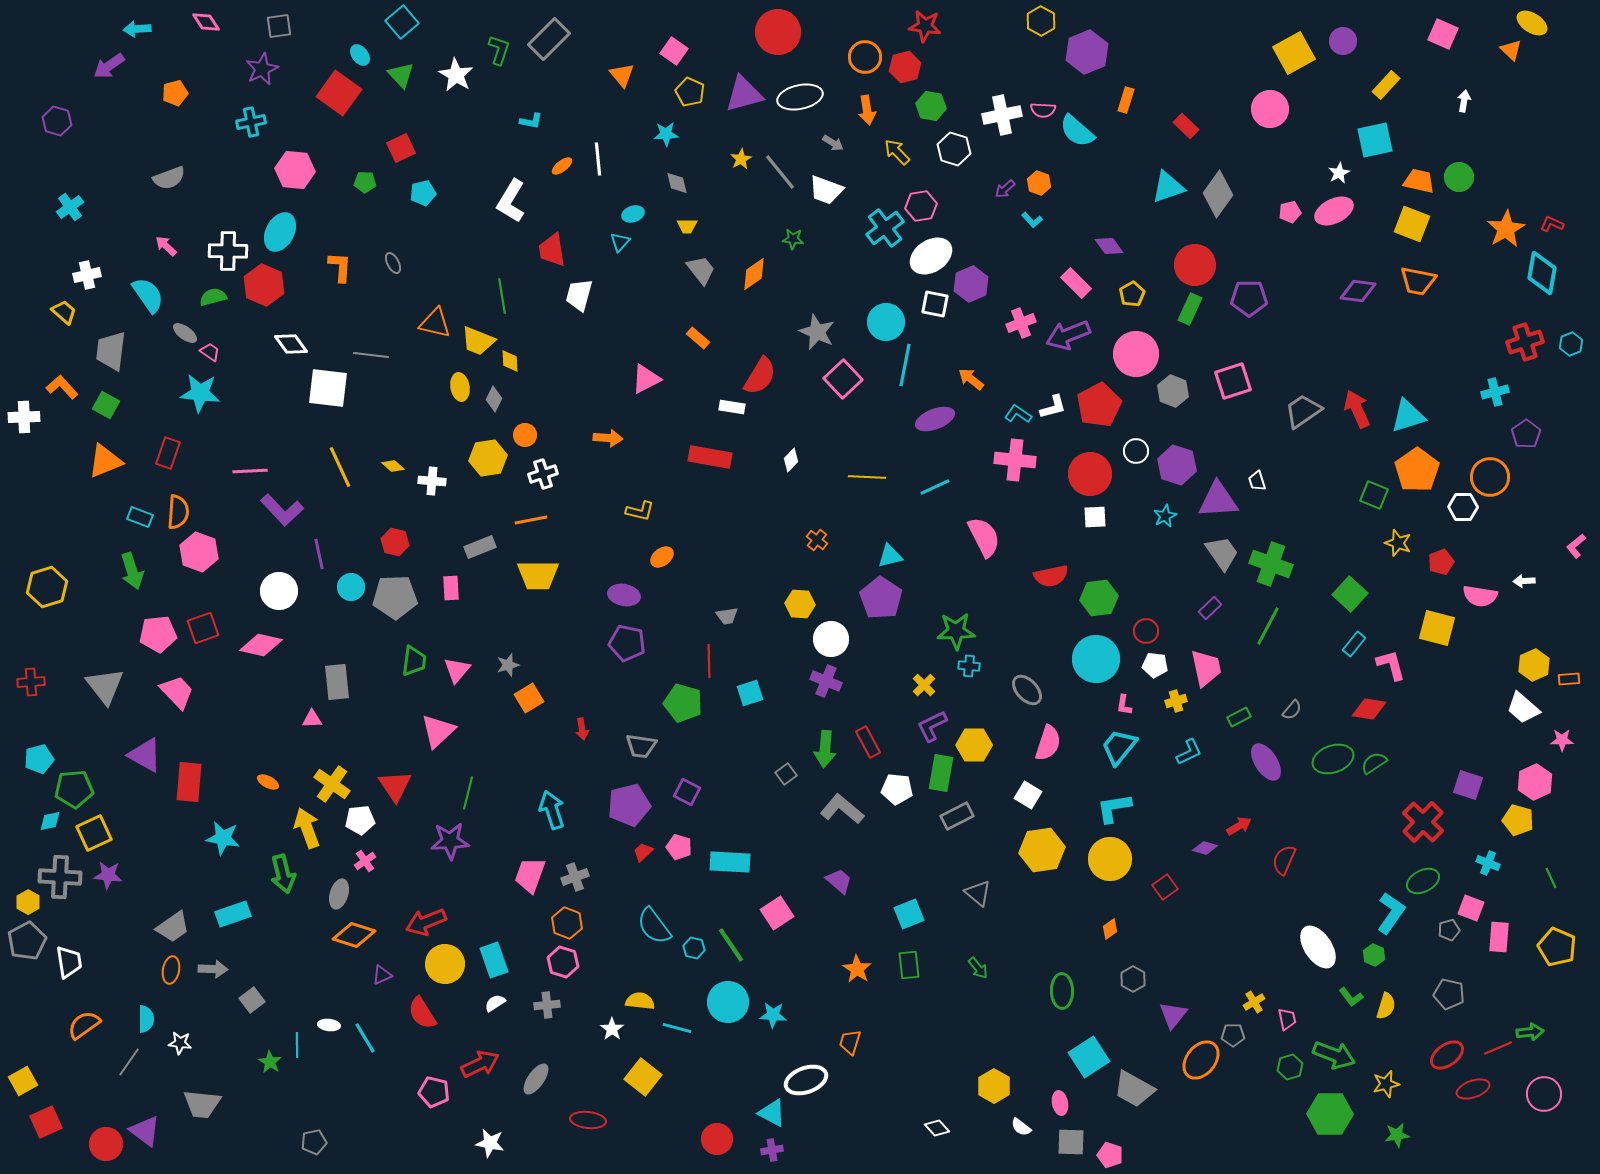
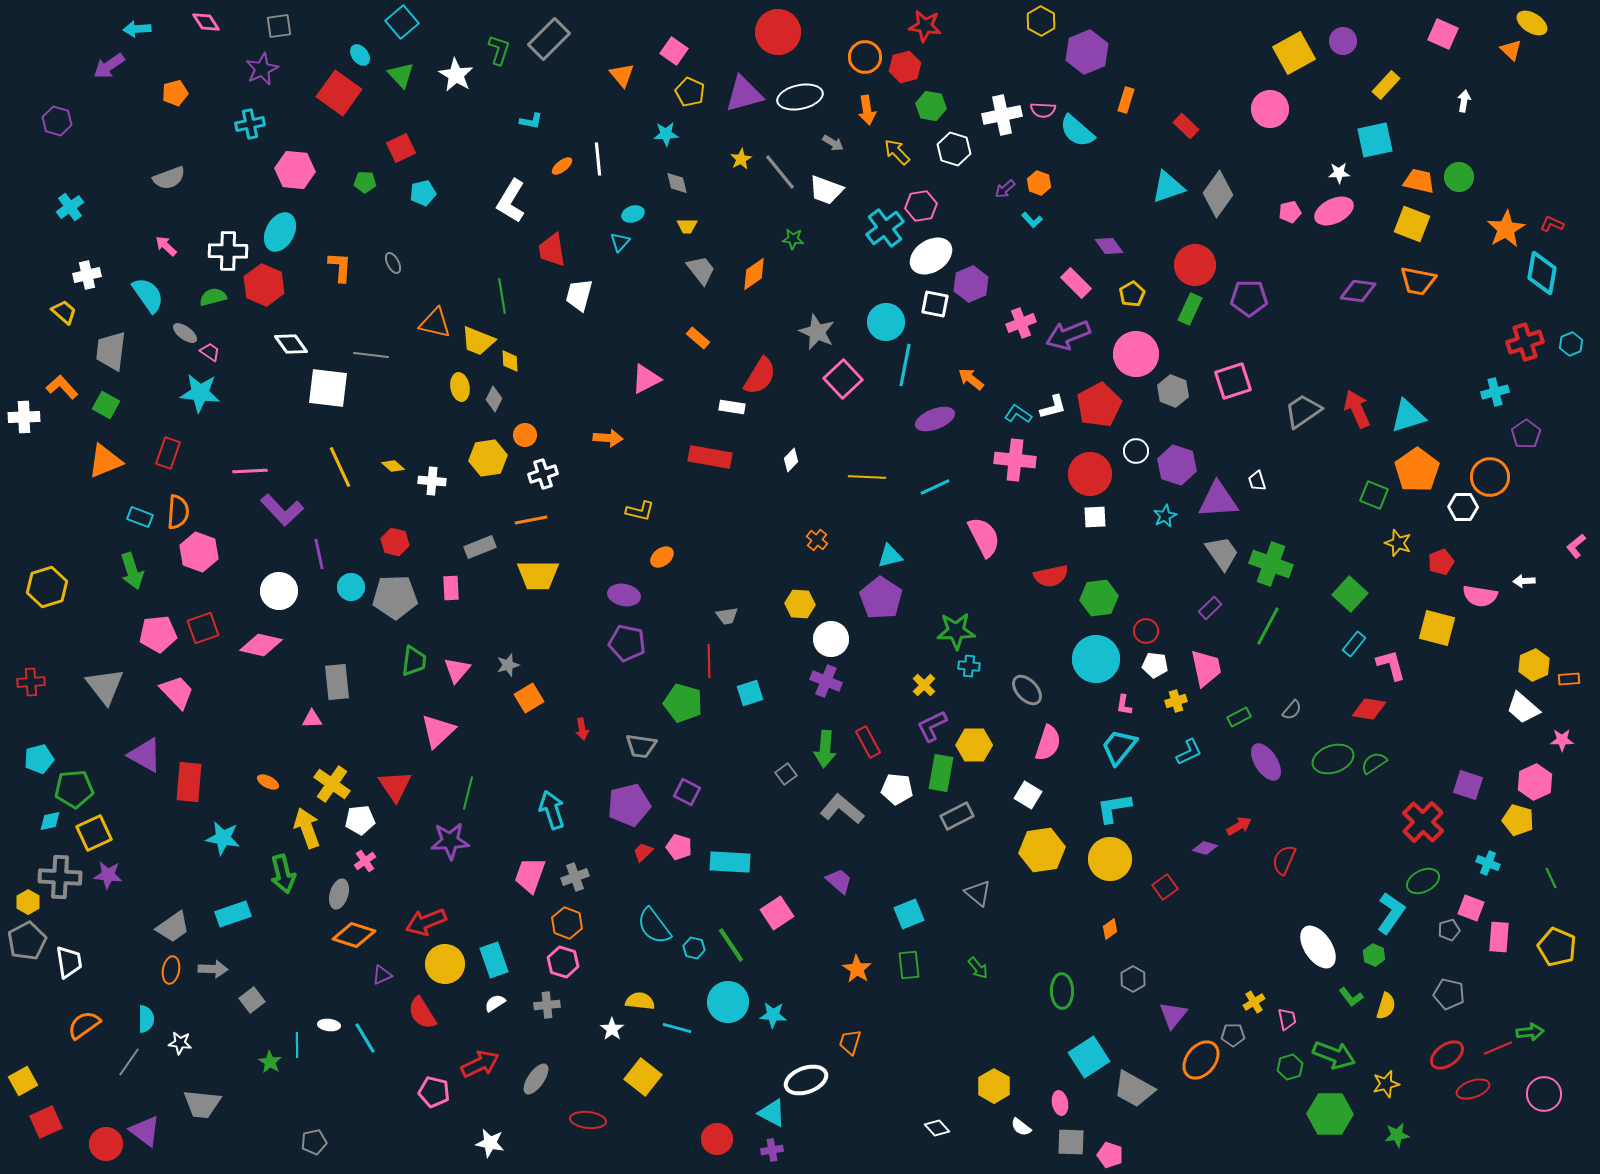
cyan cross at (251, 122): moved 1 px left, 2 px down
white star at (1339, 173): rotated 25 degrees clockwise
